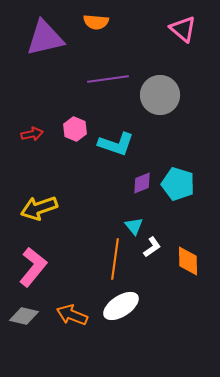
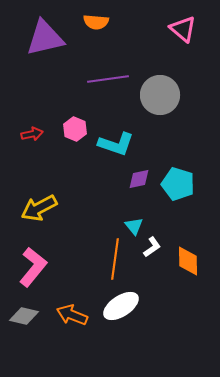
purple diamond: moved 3 px left, 4 px up; rotated 10 degrees clockwise
yellow arrow: rotated 9 degrees counterclockwise
